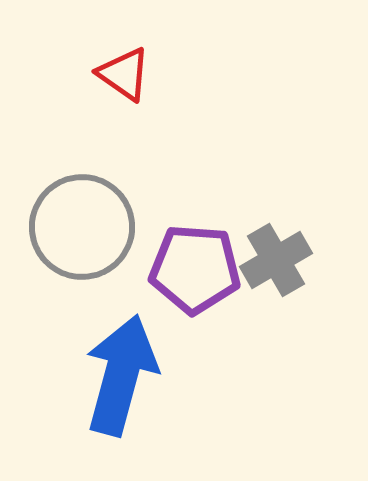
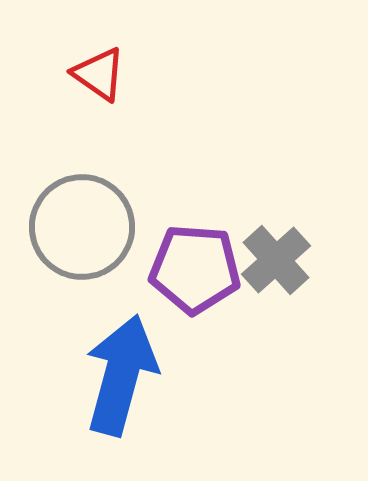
red triangle: moved 25 px left
gray cross: rotated 12 degrees counterclockwise
